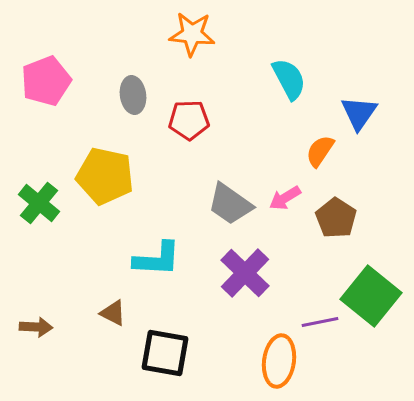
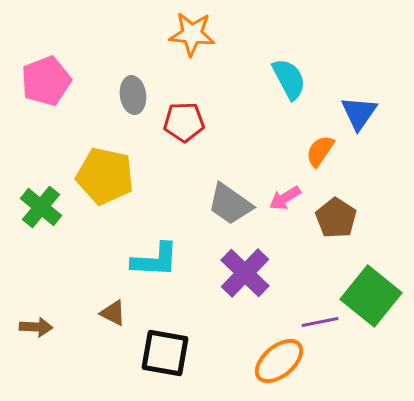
red pentagon: moved 5 px left, 2 px down
green cross: moved 2 px right, 4 px down
cyan L-shape: moved 2 px left, 1 px down
orange ellipse: rotated 42 degrees clockwise
